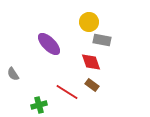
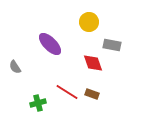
gray rectangle: moved 10 px right, 5 px down
purple ellipse: moved 1 px right
red diamond: moved 2 px right, 1 px down
gray semicircle: moved 2 px right, 7 px up
brown rectangle: moved 9 px down; rotated 16 degrees counterclockwise
green cross: moved 1 px left, 2 px up
